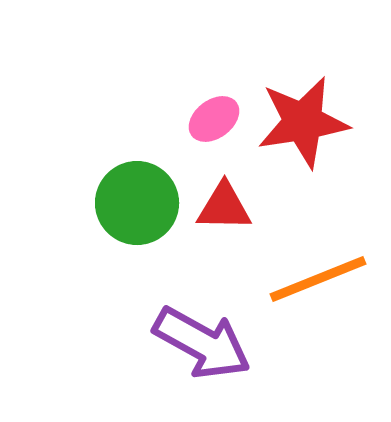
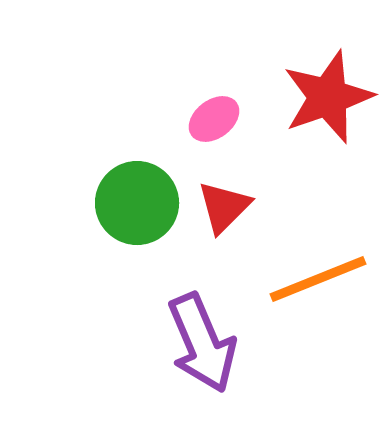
red star: moved 25 px right, 25 px up; rotated 10 degrees counterclockwise
red triangle: rotated 46 degrees counterclockwise
purple arrow: rotated 38 degrees clockwise
